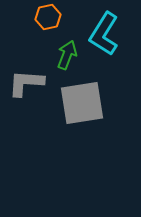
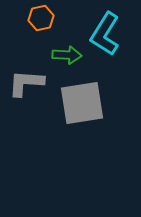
orange hexagon: moved 7 px left, 1 px down
cyan L-shape: moved 1 px right
green arrow: rotated 72 degrees clockwise
